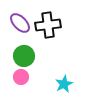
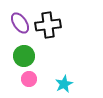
purple ellipse: rotated 10 degrees clockwise
pink circle: moved 8 px right, 2 px down
